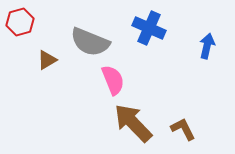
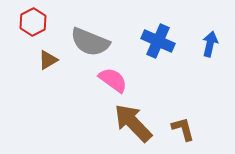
red hexagon: moved 13 px right; rotated 12 degrees counterclockwise
blue cross: moved 9 px right, 13 px down
blue arrow: moved 3 px right, 2 px up
brown triangle: moved 1 px right
pink semicircle: rotated 32 degrees counterclockwise
brown L-shape: rotated 12 degrees clockwise
